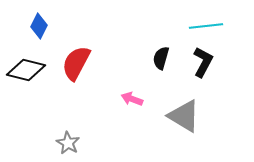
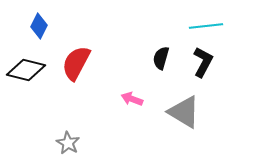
gray triangle: moved 4 px up
